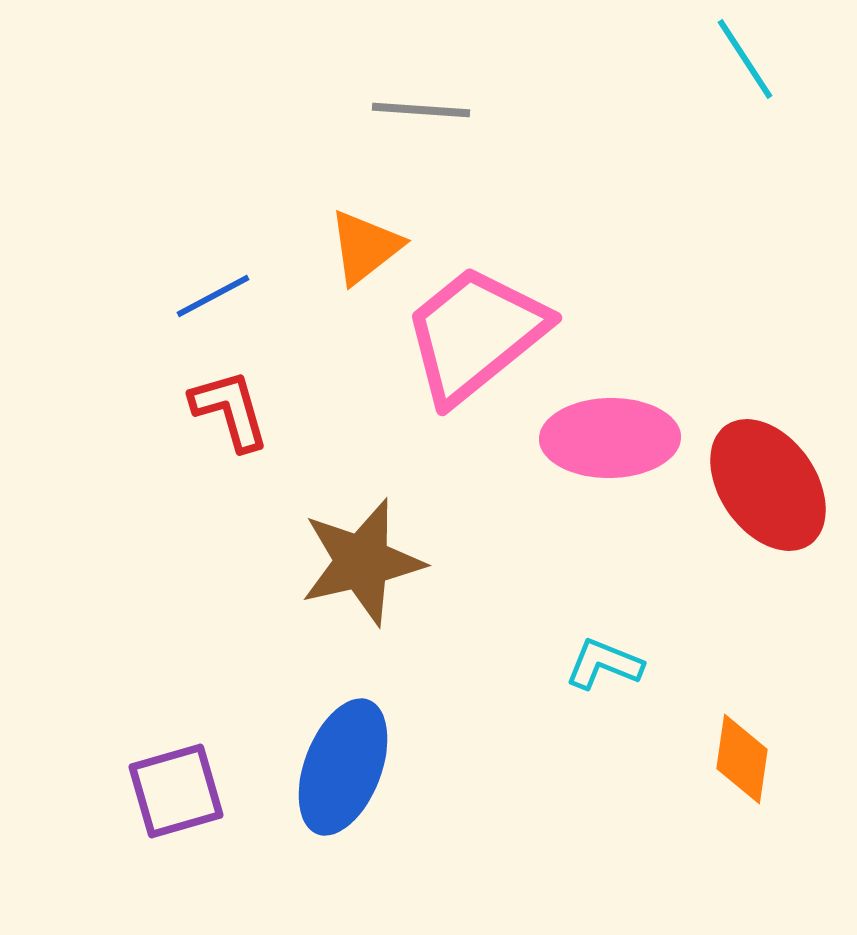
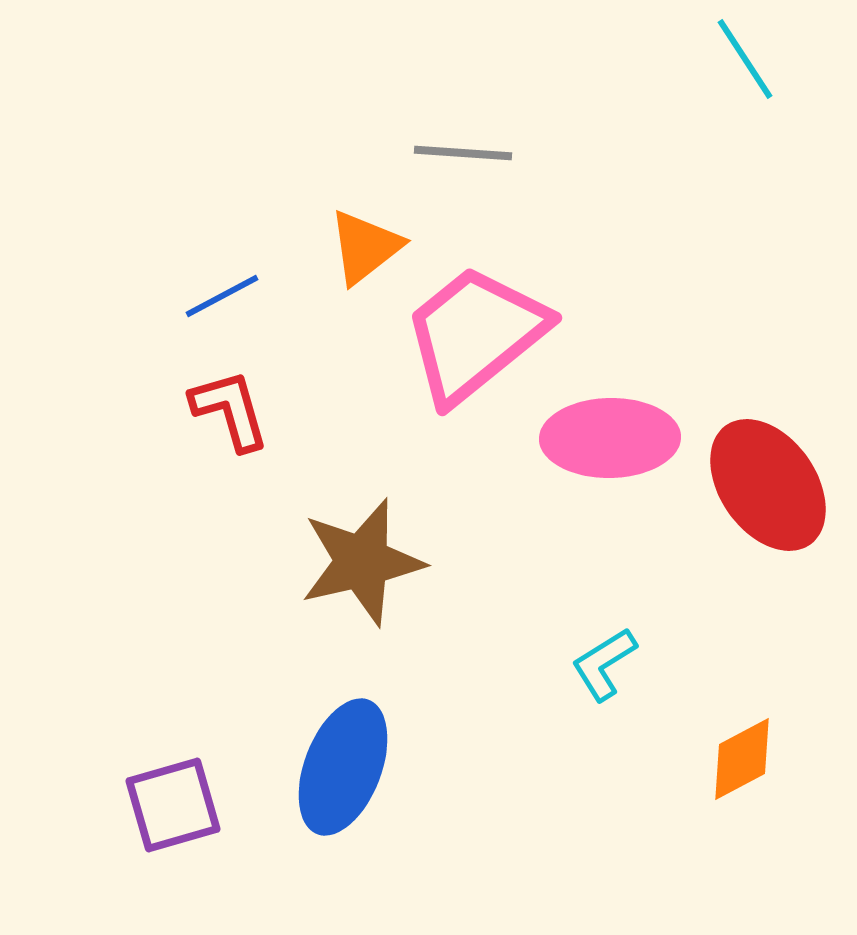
gray line: moved 42 px right, 43 px down
blue line: moved 9 px right
cyan L-shape: rotated 54 degrees counterclockwise
orange diamond: rotated 54 degrees clockwise
purple square: moved 3 px left, 14 px down
